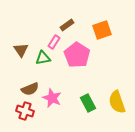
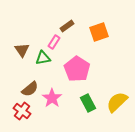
brown rectangle: moved 1 px down
orange square: moved 3 px left, 2 px down
brown triangle: moved 1 px right
pink pentagon: moved 14 px down
brown semicircle: rotated 18 degrees counterclockwise
pink star: rotated 12 degrees clockwise
yellow semicircle: rotated 65 degrees clockwise
red cross: moved 3 px left; rotated 18 degrees clockwise
